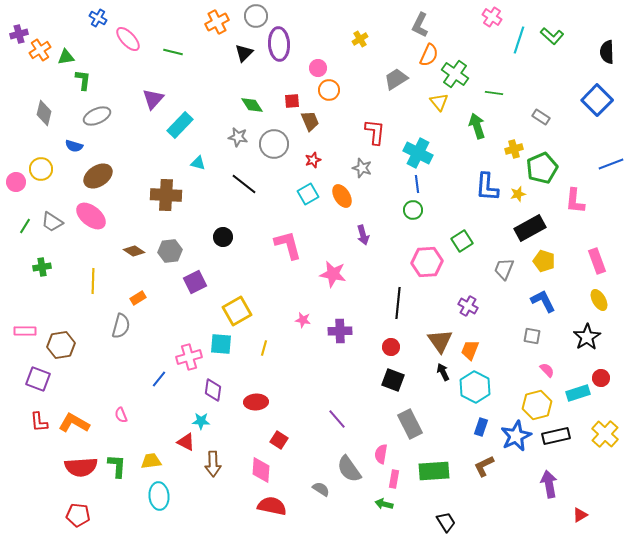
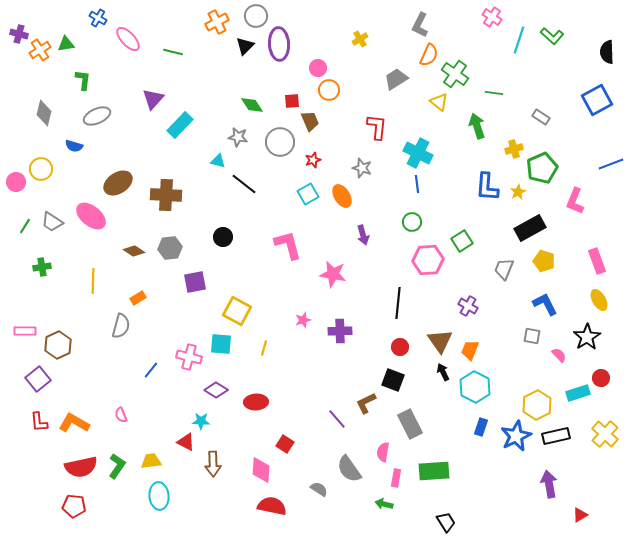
purple cross at (19, 34): rotated 30 degrees clockwise
black triangle at (244, 53): moved 1 px right, 7 px up
green triangle at (66, 57): moved 13 px up
blue square at (597, 100): rotated 16 degrees clockwise
yellow triangle at (439, 102): rotated 12 degrees counterclockwise
red L-shape at (375, 132): moved 2 px right, 5 px up
gray circle at (274, 144): moved 6 px right, 2 px up
cyan triangle at (198, 163): moved 20 px right, 2 px up
brown ellipse at (98, 176): moved 20 px right, 7 px down
yellow star at (518, 194): moved 2 px up; rotated 14 degrees counterclockwise
pink L-shape at (575, 201): rotated 16 degrees clockwise
green circle at (413, 210): moved 1 px left, 12 px down
gray hexagon at (170, 251): moved 3 px up
pink hexagon at (427, 262): moved 1 px right, 2 px up
purple square at (195, 282): rotated 15 degrees clockwise
blue L-shape at (543, 301): moved 2 px right, 3 px down
yellow square at (237, 311): rotated 32 degrees counterclockwise
pink star at (303, 320): rotated 28 degrees counterclockwise
brown hexagon at (61, 345): moved 3 px left; rotated 16 degrees counterclockwise
red circle at (391, 347): moved 9 px right
pink cross at (189, 357): rotated 30 degrees clockwise
pink semicircle at (547, 370): moved 12 px right, 15 px up
purple square at (38, 379): rotated 30 degrees clockwise
blue line at (159, 379): moved 8 px left, 9 px up
purple diamond at (213, 390): moved 3 px right; rotated 65 degrees counterclockwise
yellow hexagon at (537, 405): rotated 12 degrees counterclockwise
red square at (279, 440): moved 6 px right, 4 px down
pink semicircle at (381, 454): moved 2 px right, 2 px up
green L-shape at (117, 466): rotated 30 degrees clockwise
brown L-shape at (484, 466): moved 118 px left, 63 px up
red semicircle at (81, 467): rotated 8 degrees counterclockwise
pink rectangle at (394, 479): moved 2 px right, 1 px up
gray semicircle at (321, 489): moved 2 px left
red pentagon at (78, 515): moved 4 px left, 9 px up
